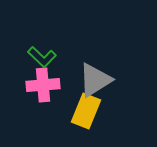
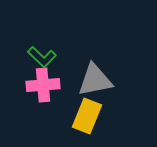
gray triangle: rotated 21 degrees clockwise
yellow rectangle: moved 1 px right, 5 px down
